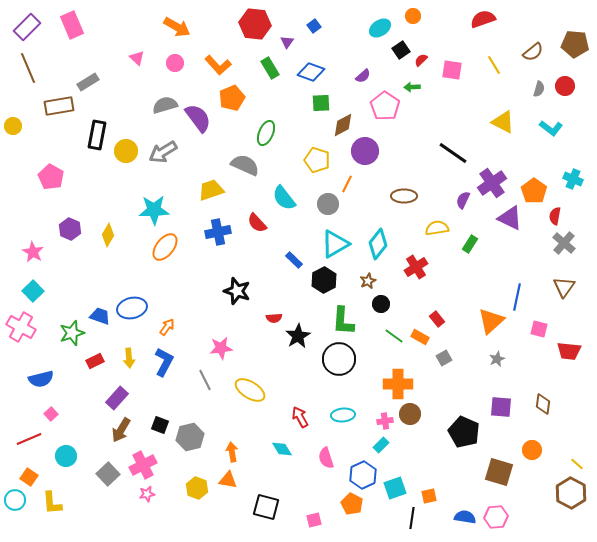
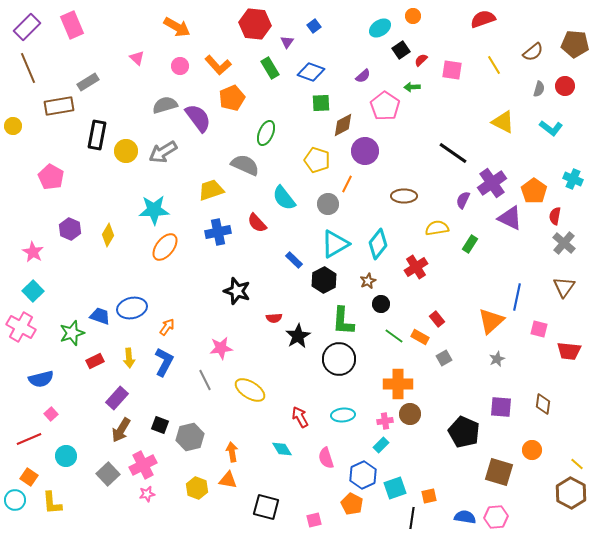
pink circle at (175, 63): moved 5 px right, 3 px down
